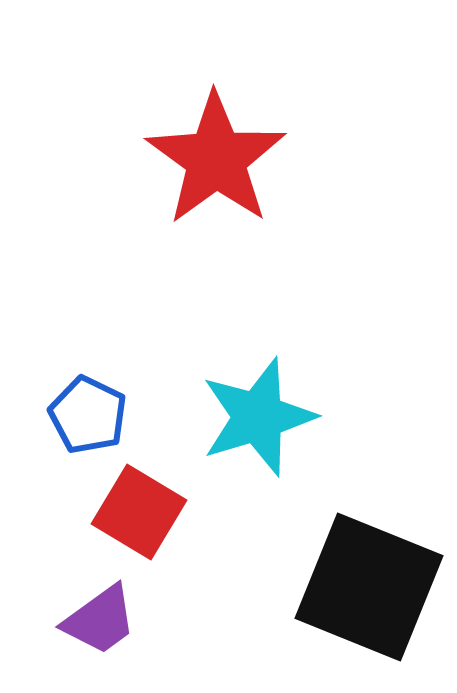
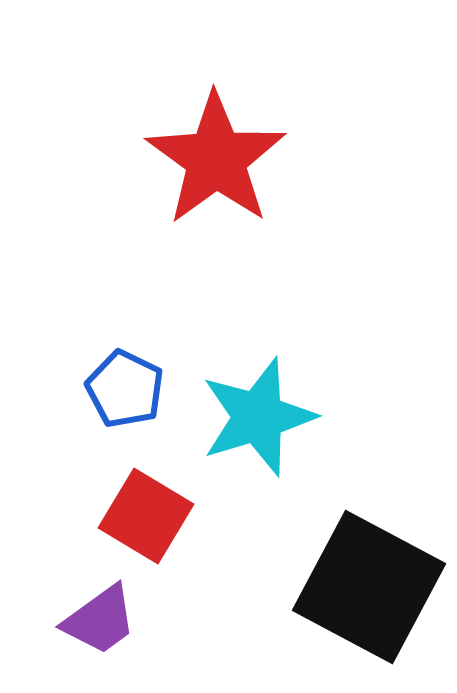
blue pentagon: moved 37 px right, 26 px up
red square: moved 7 px right, 4 px down
black square: rotated 6 degrees clockwise
